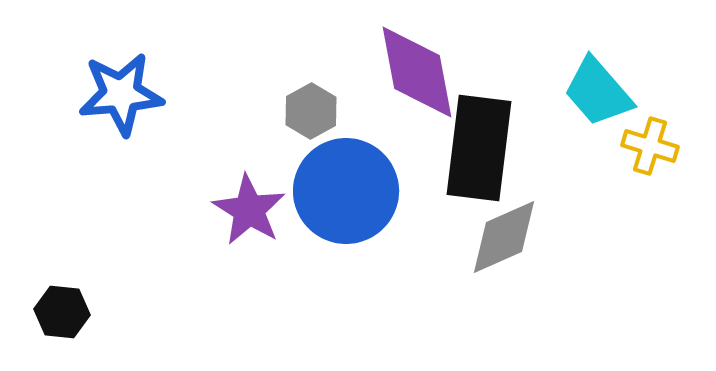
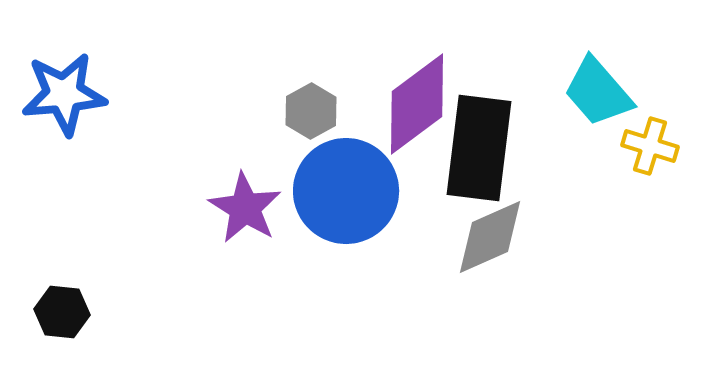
purple diamond: moved 32 px down; rotated 64 degrees clockwise
blue star: moved 57 px left
purple star: moved 4 px left, 2 px up
gray diamond: moved 14 px left
